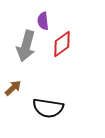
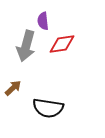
red diamond: rotated 28 degrees clockwise
